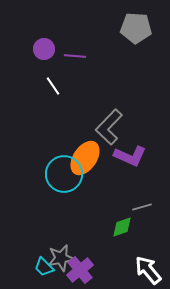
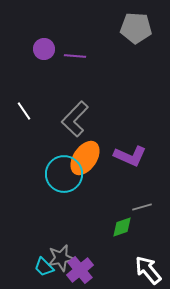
white line: moved 29 px left, 25 px down
gray L-shape: moved 34 px left, 8 px up
